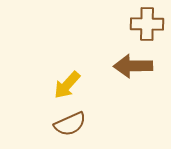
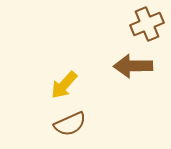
brown cross: rotated 24 degrees counterclockwise
yellow arrow: moved 3 px left
